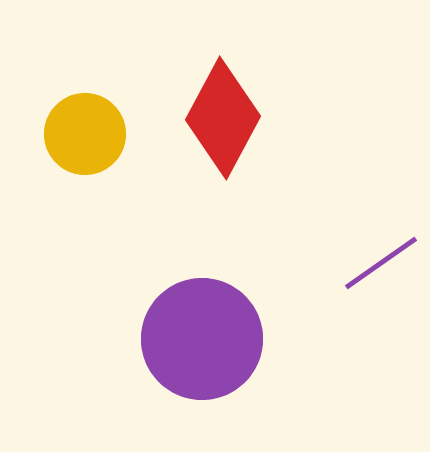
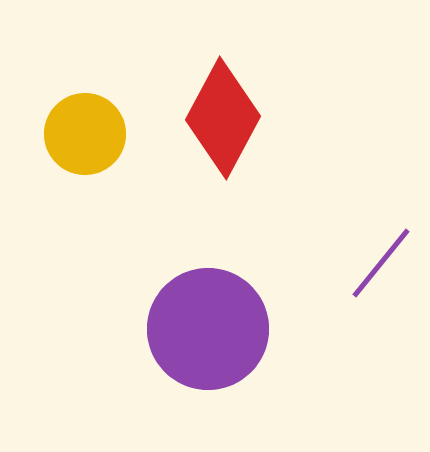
purple line: rotated 16 degrees counterclockwise
purple circle: moved 6 px right, 10 px up
